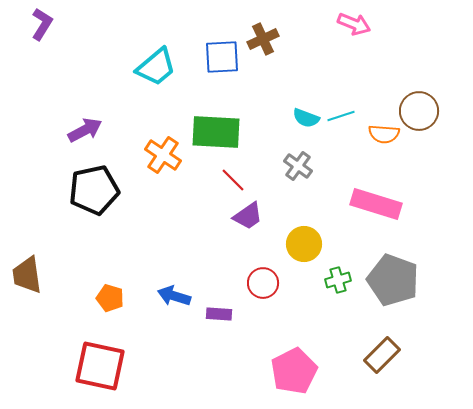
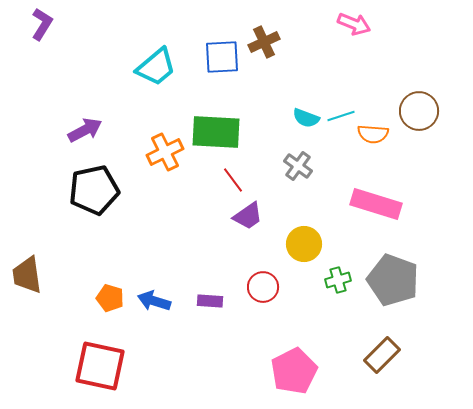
brown cross: moved 1 px right, 3 px down
orange semicircle: moved 11 px left
orange cross: moved 2 px right, 3 px up; rotated 30 degrees clockwise
red line: rotated 8 degrees clockwise
red circle: moved 4 px down
blue arrow: moved 20 px left, 5 px down
purple rectangle: moved 9 px left, 13 px up
